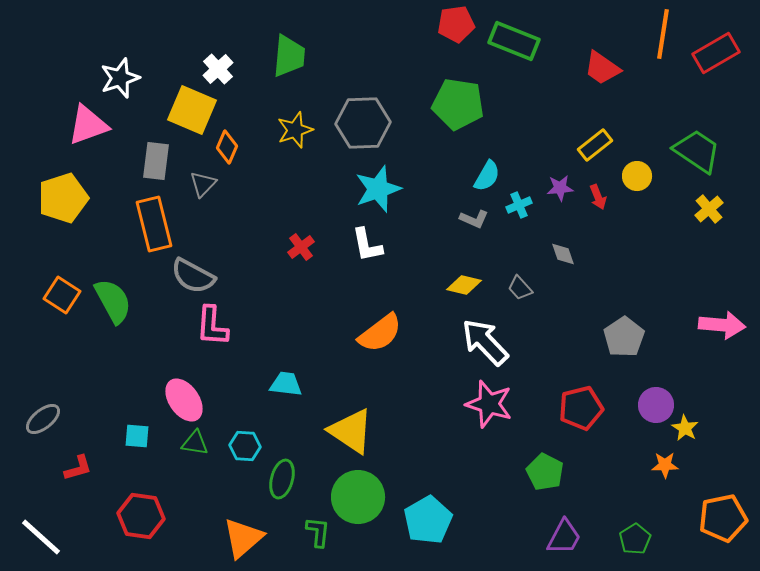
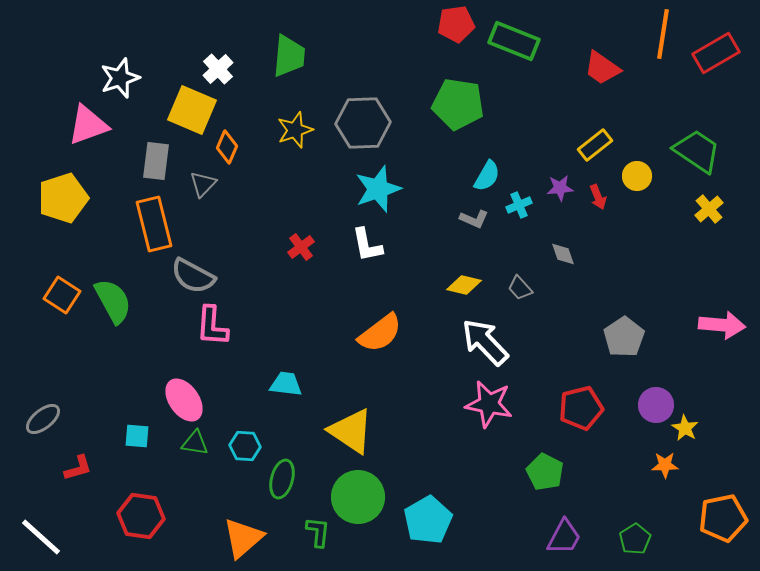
pink star at (489, 404): rotated 6 degrees counterclockwise
